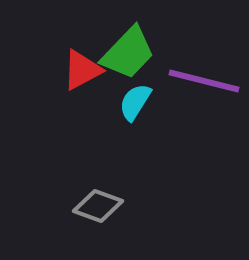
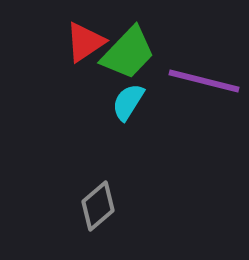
red triangle: moved 3 px right, 28 px up; rotated 6 degrees counterclockwise
cyan semicircle: moved 7 px left
gray diamond: rotated 60 degrees counterclockwise
